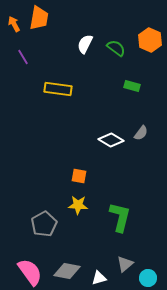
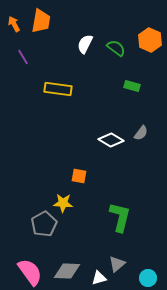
orange trapezoid: moved 2 px right, 3 px down
yellow star: moved 15 px left, 2 px up
gray triangle: moved 8 px left
gray diamond: rotated 8 degrees counterclockwise
